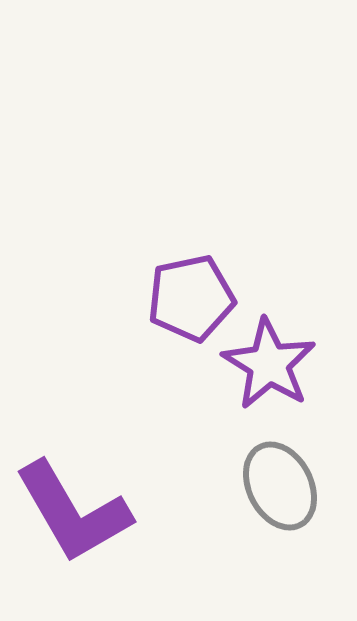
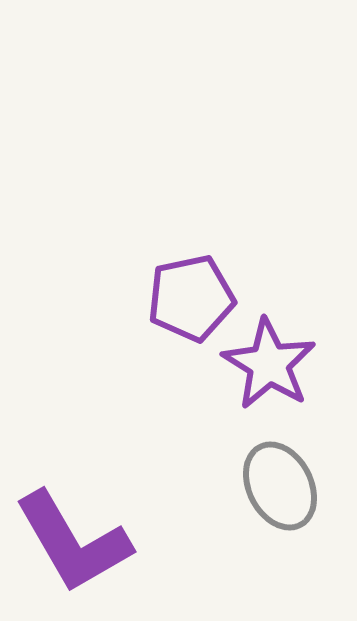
purple L-shape: moved 30 px down
